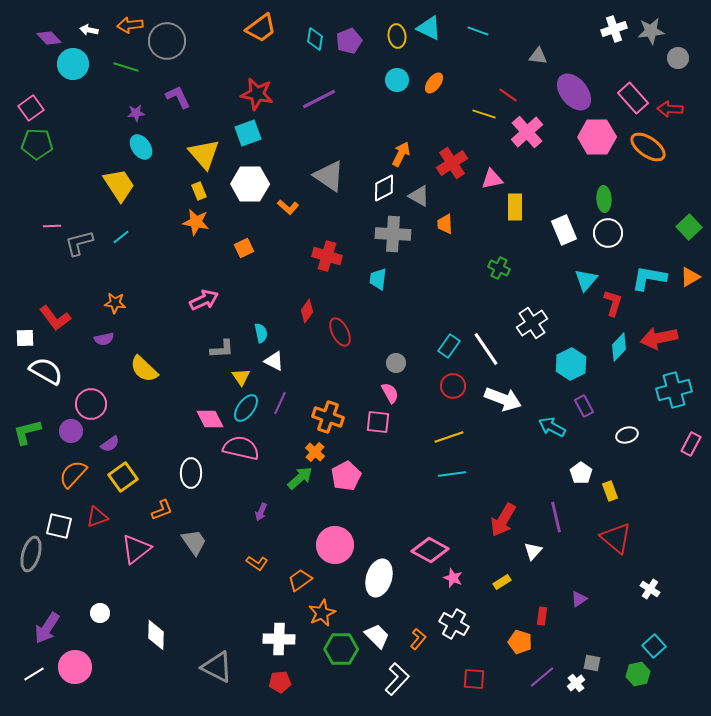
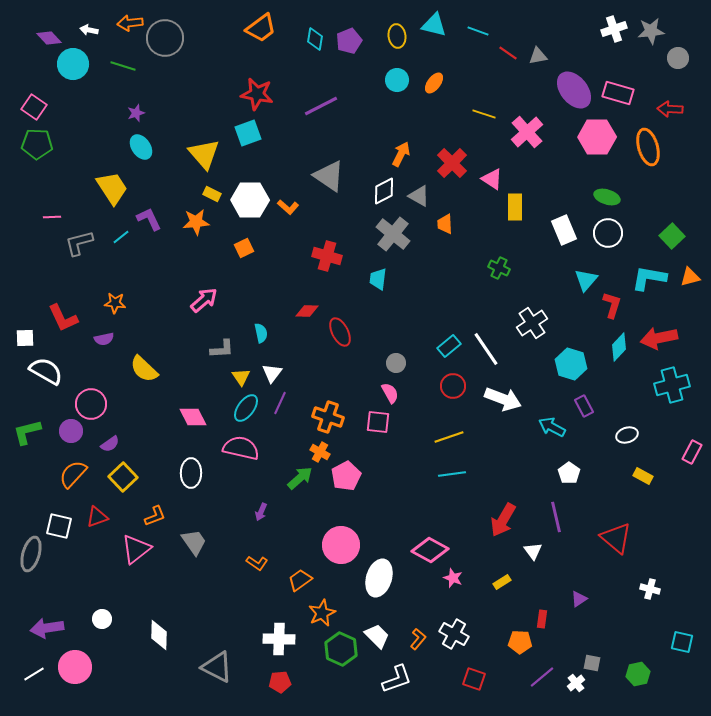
orange arrow at (130, 25): moved 2 px up
cyan triangle at (429, 28): moved 5 px right, 3 px up; rotated 12 degrees counterclockwise
gray circle at (167, 41): moved 2 px left, 3 px up
gray triangle at (538, 56): rotated 18 degrees counterclockwise
green line at (126, 67): moved 3 px left, 1 px up
purple ellipse at (574, 92): moved 2 px up
red line at (508, 95): moved 42 px up
purple L-shape at (178, 97): moved 29 px left, 122 px down
pink rectangle at (633, 98): moved 15 px left, 5 px up; rotated 32 degrees counterclockwise
purple line at (319, 99): moved 2 px right, 7 px down
pink square at (31, 108): moved 3 px right, 1 px up; rotated 20 degrees counterclockwise
purple star at (136, 113): rotated 12 degrees counterclockwise
orange ellipse at (648, 147): rotated 39 degrees clockwise
red cross at (452, 163): rotated 12 degrees counterclockwise
pink triangle at (492, 179): rotated 45 degrees clockwise
white hexagon at (250, 184): moved 16 px down
yellow trapezoid at (119, 185): moved 7 px left, 3 px down
white diamond at (384, 188): moved 3 px down
yellow rectangle at (199, 191): moved 13 px right, 3 px down; rotated 42 degrees counterclockwise
green ellipse at (604, 199): moved 3 px right, 2 px up; rotated 70 degrees counterclockwise
orange star at (196, 222): rotated 16 degrees counterclockwise
pink line at (52, 226): moved 9 px up
green square at (689, 227): moved 17 px left, 9 px down
gray cross at (393, 234): rotated 36 degrees clockwise
orange triangle at (690, 277): rotated 15 degrees clockwise
pink arrow at (204, 300): rotated 16 degrees counterclockwise
red L-shape at (613, 303): moved 1 px left, 2 px down
red diamond at (307, 311): rotated 55 degrees clockwise
red L-shape at (55, 318): moved 8 px right; rotated 12 degrees clockwise
cyan rectangle at (449, 346): rotated 15 degrees clockwise
white triangle at (274, 361): moved 2 px left, 12 px down; rotated 40 degrees clockwise
cyan hexagon at (571, 364): rotated 16 degrees counterclockwise
cyan cross at (674, 390): moved 2 px left, 5 px up
pink diamond at (210, 419): moved 17 px left, 2 px up
pink rectangle at (691, 444): moved 1 px right, 8 px down
orange cross at (315, 452): moved 5 px right; rotated 12 degrees counterclockwise
white pentagon at (581, 473): moved 12 px left
yellow square at (123, 477): rotated 8 degrees counterclockwise
yellow rectangle at (610, 491): moved 33 px right, 15 px up; rotated 42 degrees counterclockwise
orange L-shape at (162, 510): moved 7 px left, 6 px down
pink circle at (335, 545): moved 6 px right
white triangle at (533, 551): rotated 18 degrees counterclockwise
white cross at (650, 589): rotated 18 degrees counterclockwise
white circle at (100, 613): moved 2 px right, 6 px down
red rectangle at (542, 616): moved 3 px down
white cross at (454, 624): moved 10 px down
purple arrow at (47, 628): rotated 48 degrees clockwise
white diamond at (156, 635): moved 3 px right
orange pentagon at (520, 642): rotated 15 degrees counterclockwise
cyan square at (654, 646): moved 28 px right, 4 px up; rotated 35 degrees counterclockwise
green hexagon at (341, 649): rotated 24 degrees clockwise
white L-shape at (397, 679): rotated 28 degrees clockwise
red square at (474, 679): rotated 15 degrees clockwise
